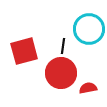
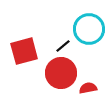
black line: rotated 42 degrees clockwise
